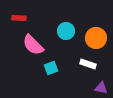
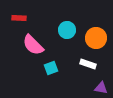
cyan circle: moved 1 px right, 1 px up
